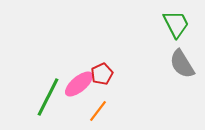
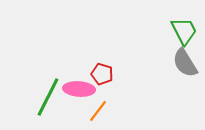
green trapezoid: moved 8 px right, 7 px down
gray semicircle: moved 3 px right, 1 px up
red pentagon: rotated 30 degrees counterclockwise
pink ellipse: moved 5 px down; rotated 44 degrees clockwise
